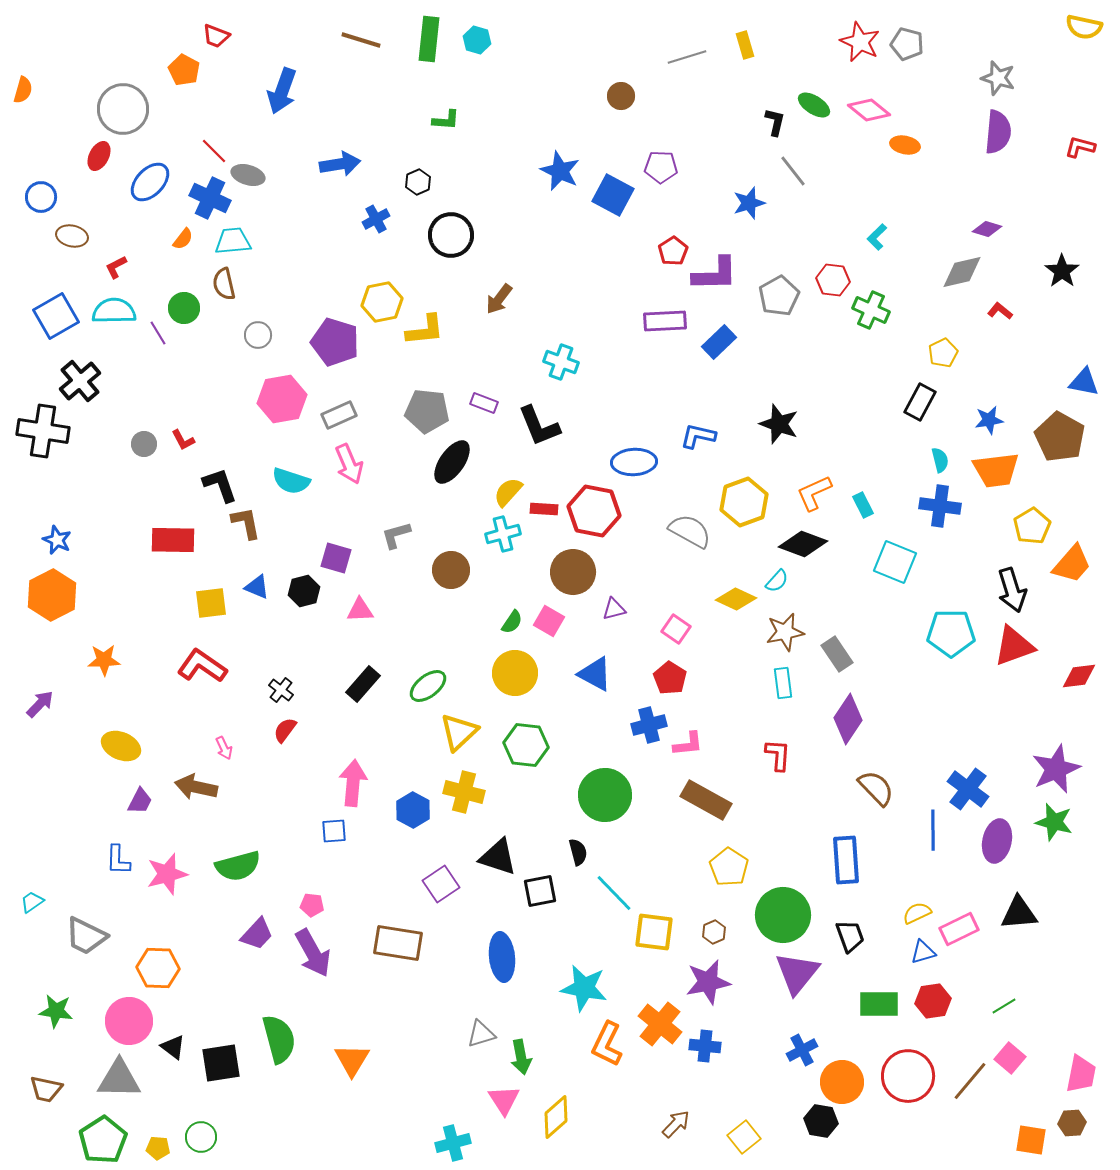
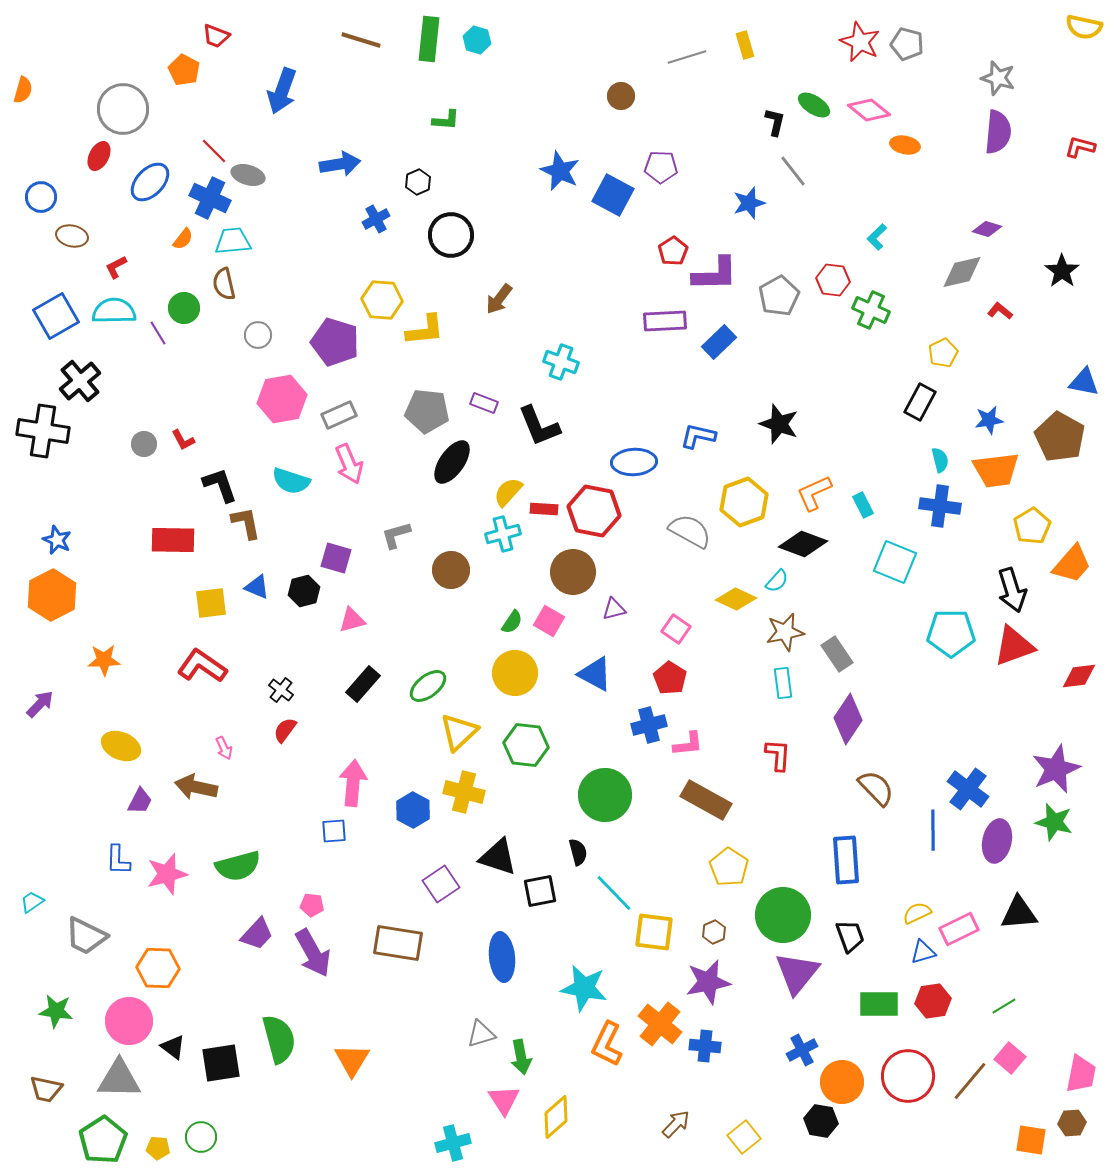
yellow hexagon at (382, 302): moved 2 px up; rotated 15 degrees clockwise
pink triangle at (360, 610): moved 8 px left, 10 px down; rotated 12 degrees counterclockwise
